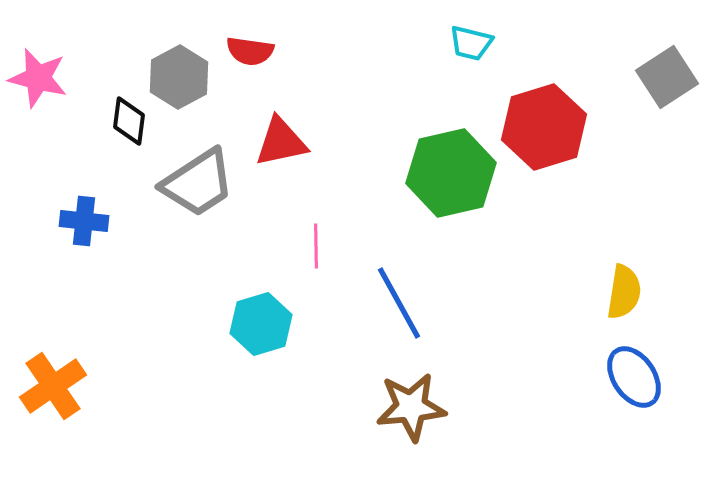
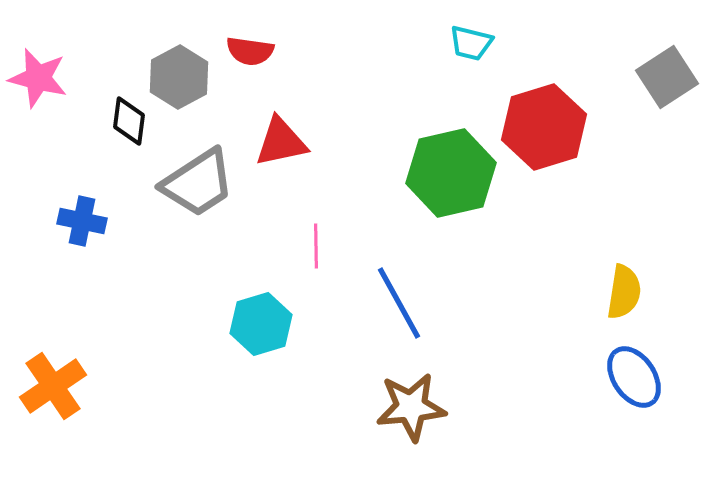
blue cross: moved 2 px left; rotated 6 degrees clockwise
